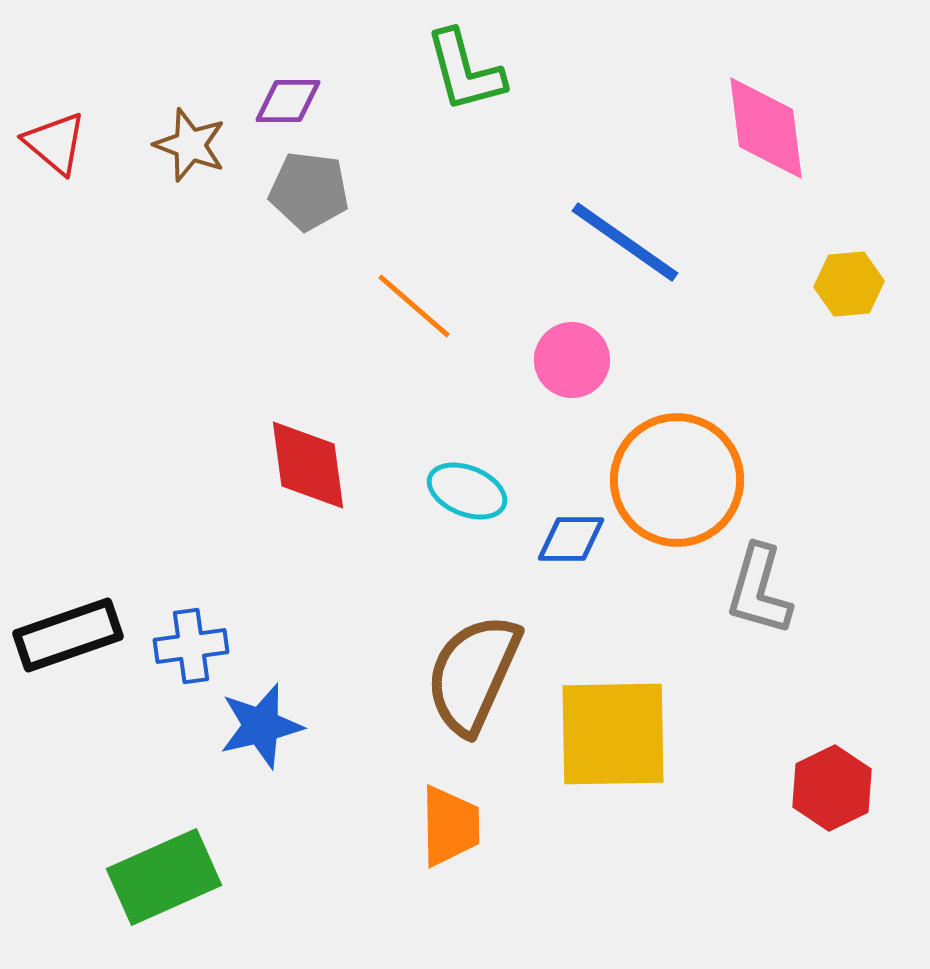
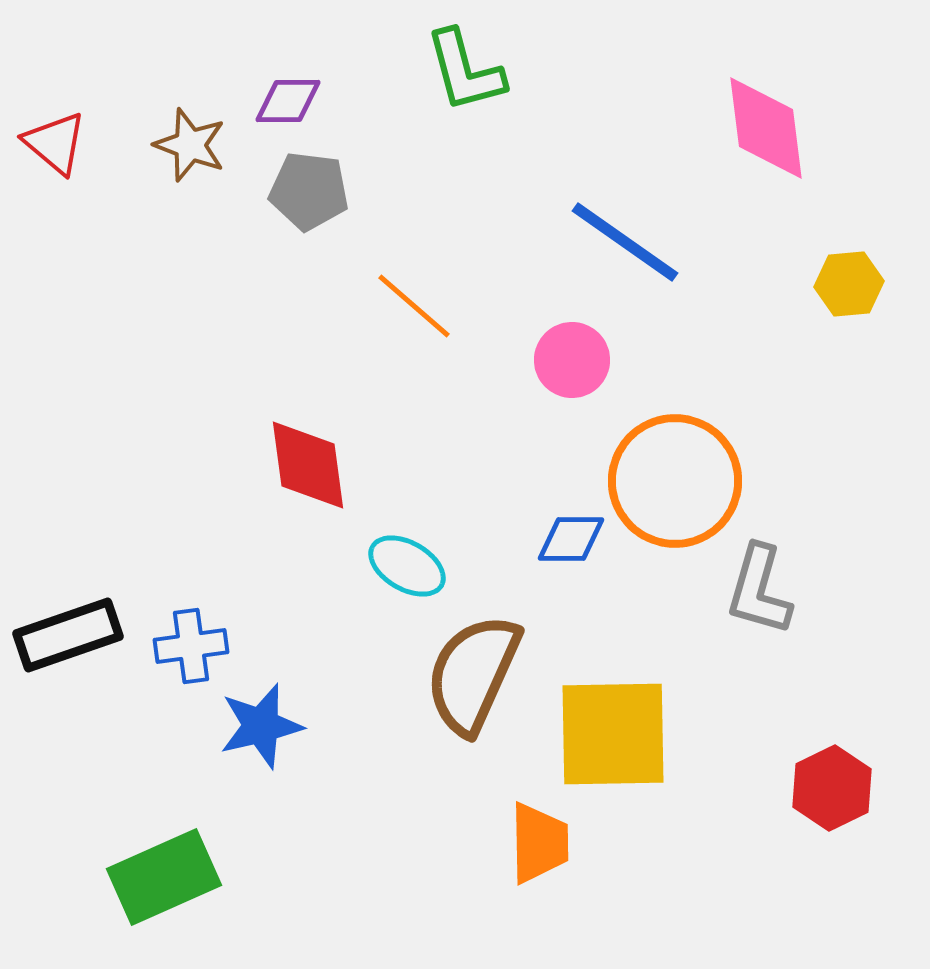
orange circle: moved 2 px left, 1 px down
cyan ellipse: moved 60 px left, 75 px down; rotated 8 degrees clockwise
orange trapezoid: moved 89 px right, 17 px down
